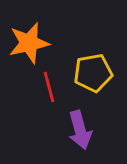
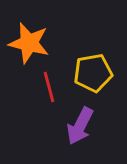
orange star: rotated 27 degrees clockwise
purple arrow: moved 4 px up; rotated 42 degrees clockwise
